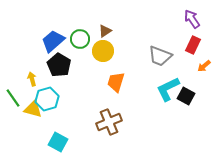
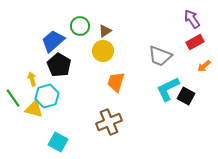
green circle: moved 13 px up
red rectangle: moved 2 px right, 3 px up; rotated 36 degrees clockwise
cyan hexagon: moved 3 px up
yellow triangle: moved 1 px right
